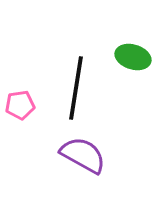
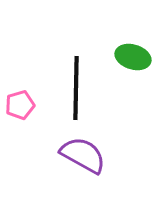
black line: rotated 8 degrees counterclockwise
pink pentagon: rotated 8 degrees counterclockwise
